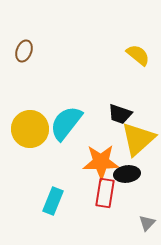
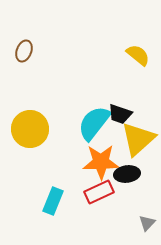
cyan semicircle: moved 28 px right
red rectangle: moved 6 px left, 1 px up; rotated 56 degrees clockwise
